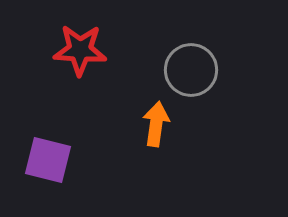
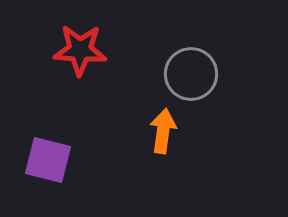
gray circle: moved 4 px down
orange arrow: moved 7 px right, 7 px down
